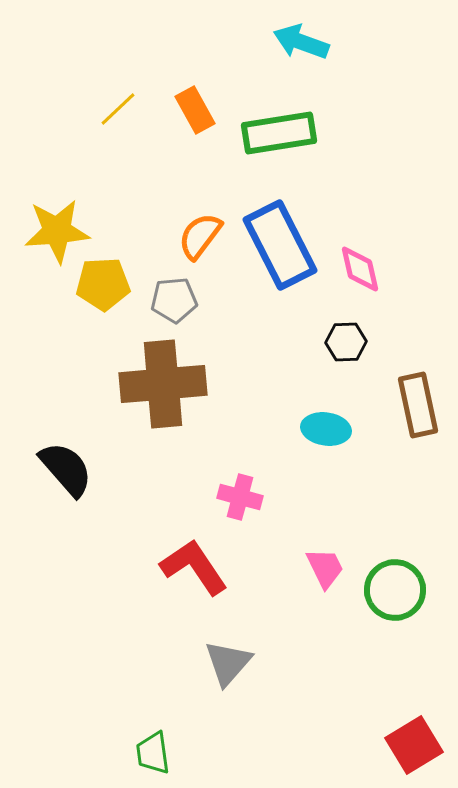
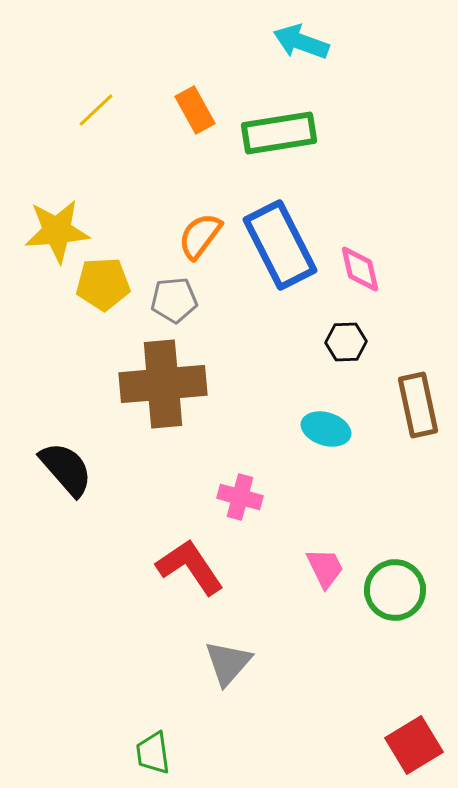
yellow line: moved 22 px left, 1 px down
cyan ellipse: rotated 9 degrees clockwise
red L-shape: moved 4 px left
